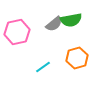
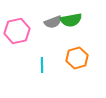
gray semicircle: moved 1 px left, 2 px up; rotated 18 degrees clockwise
pink hexagon: moved 1 px up
cyan line: moved 1 px left, 2 px up; rotated 56 degrees counterclockwise
